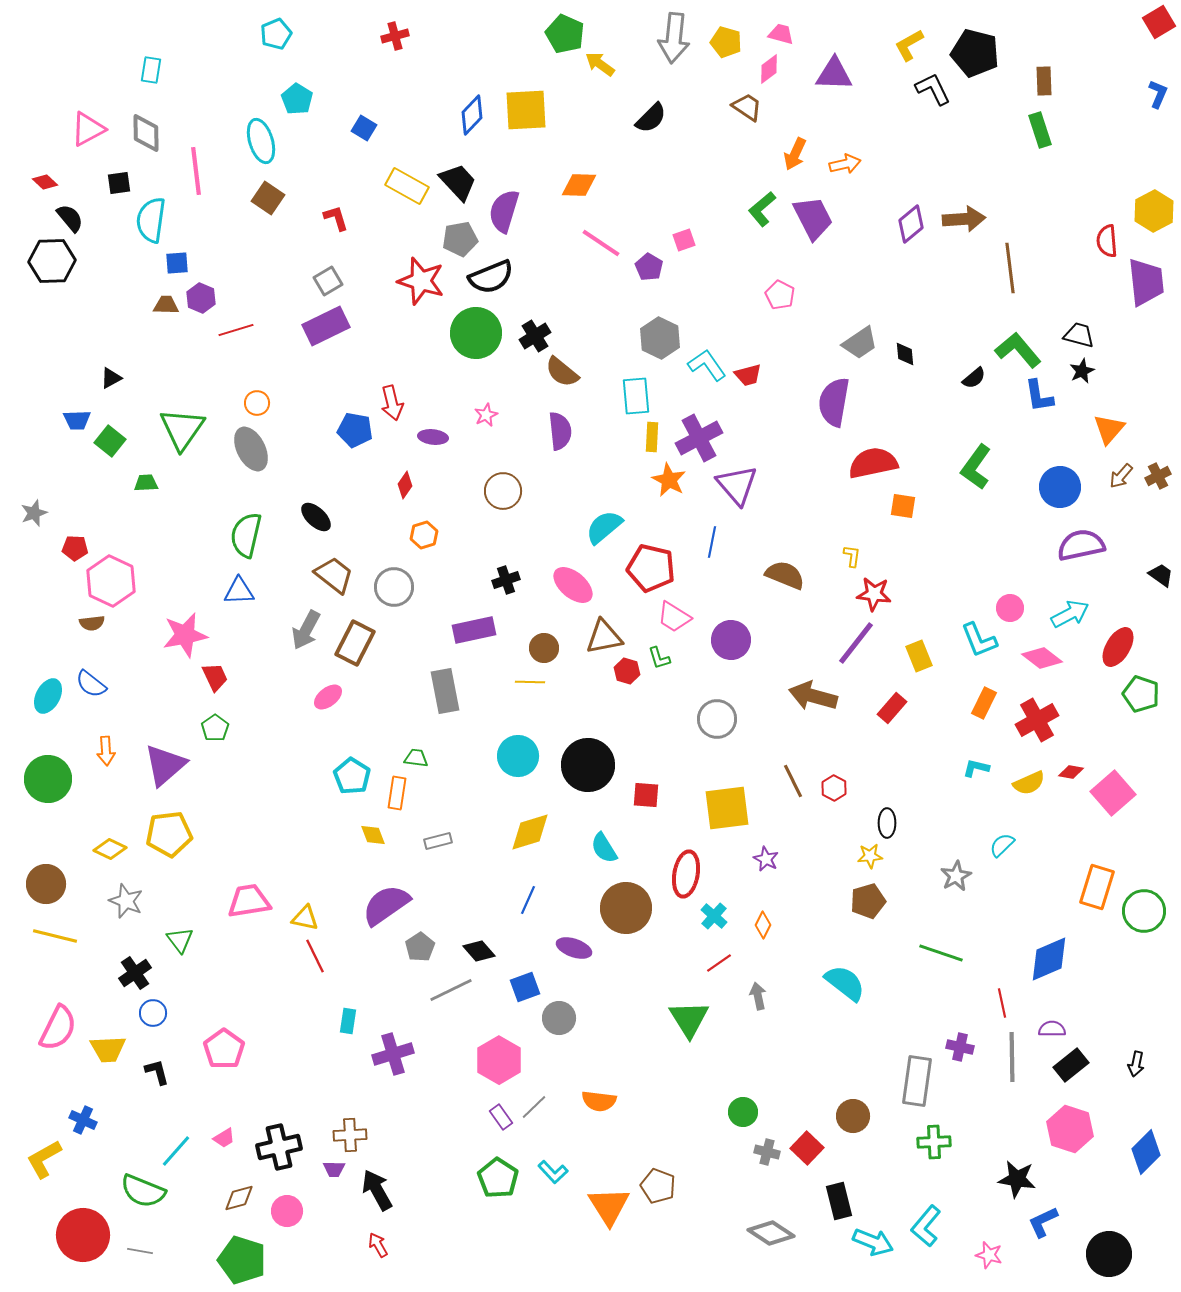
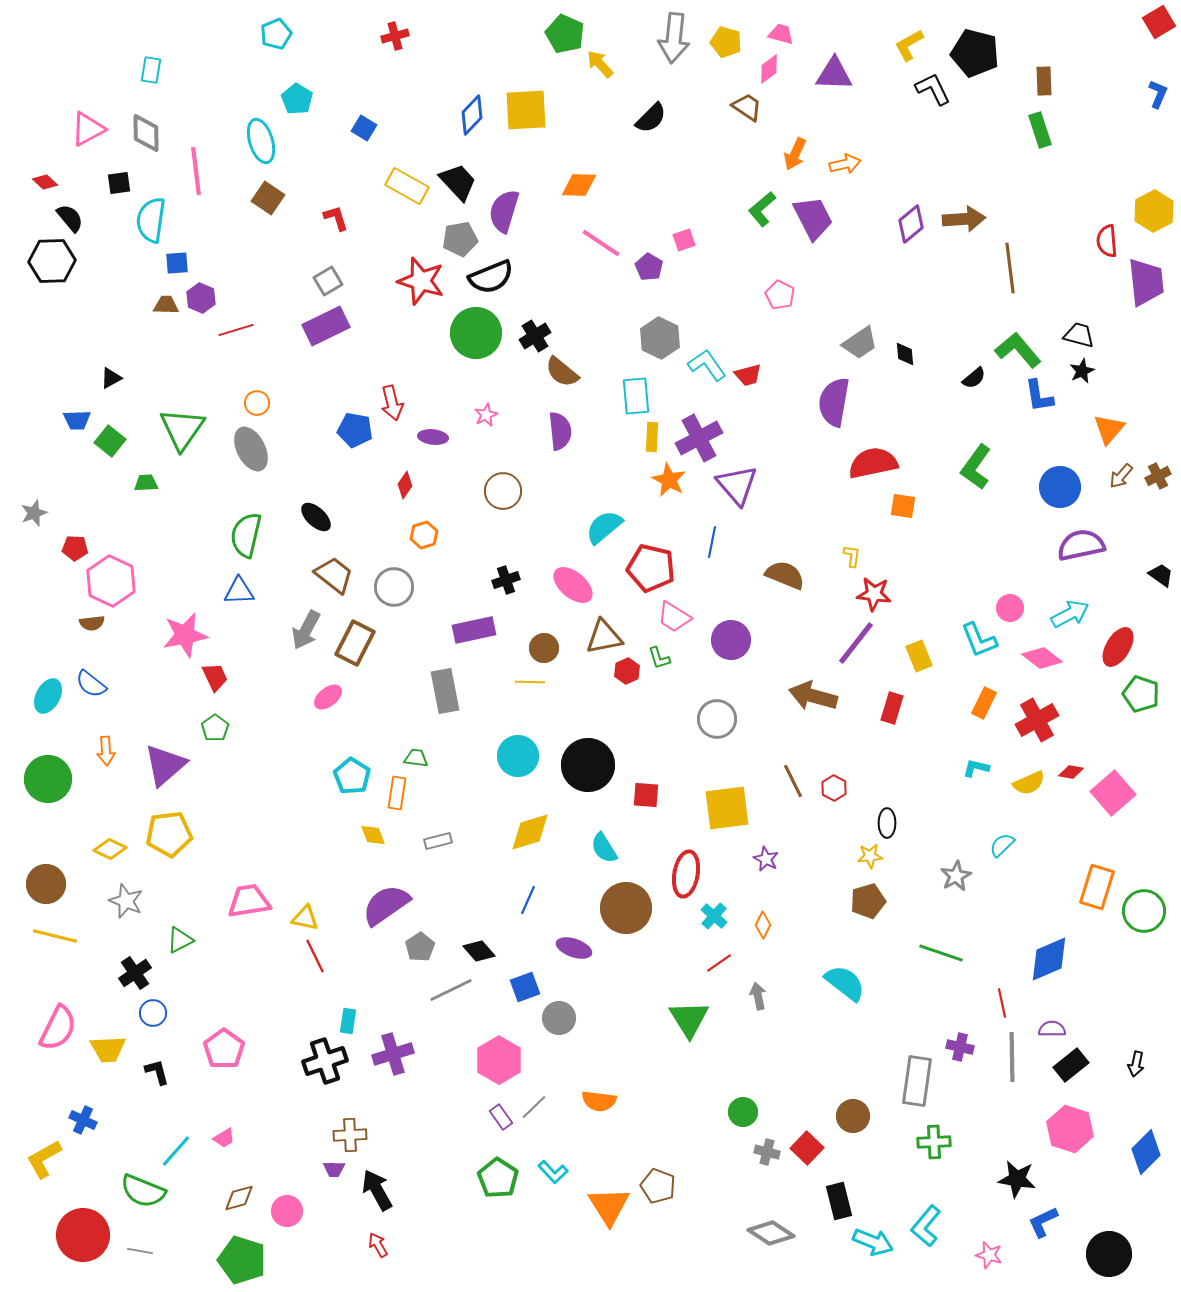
yellow arrow at (600, 64): rotated 12 degrees clockwise
red hexagon at (627, 671): rotated 20 degrees clockwise
red rectangle at (892, 708): rotated 24 degrees counterclockwise
green triangle at (180, 940): rotated 40 degrees clockwise
black cross at (279, 1147): moved 46 px right, 86 px up; rotated 6 degrees counterclockwise
